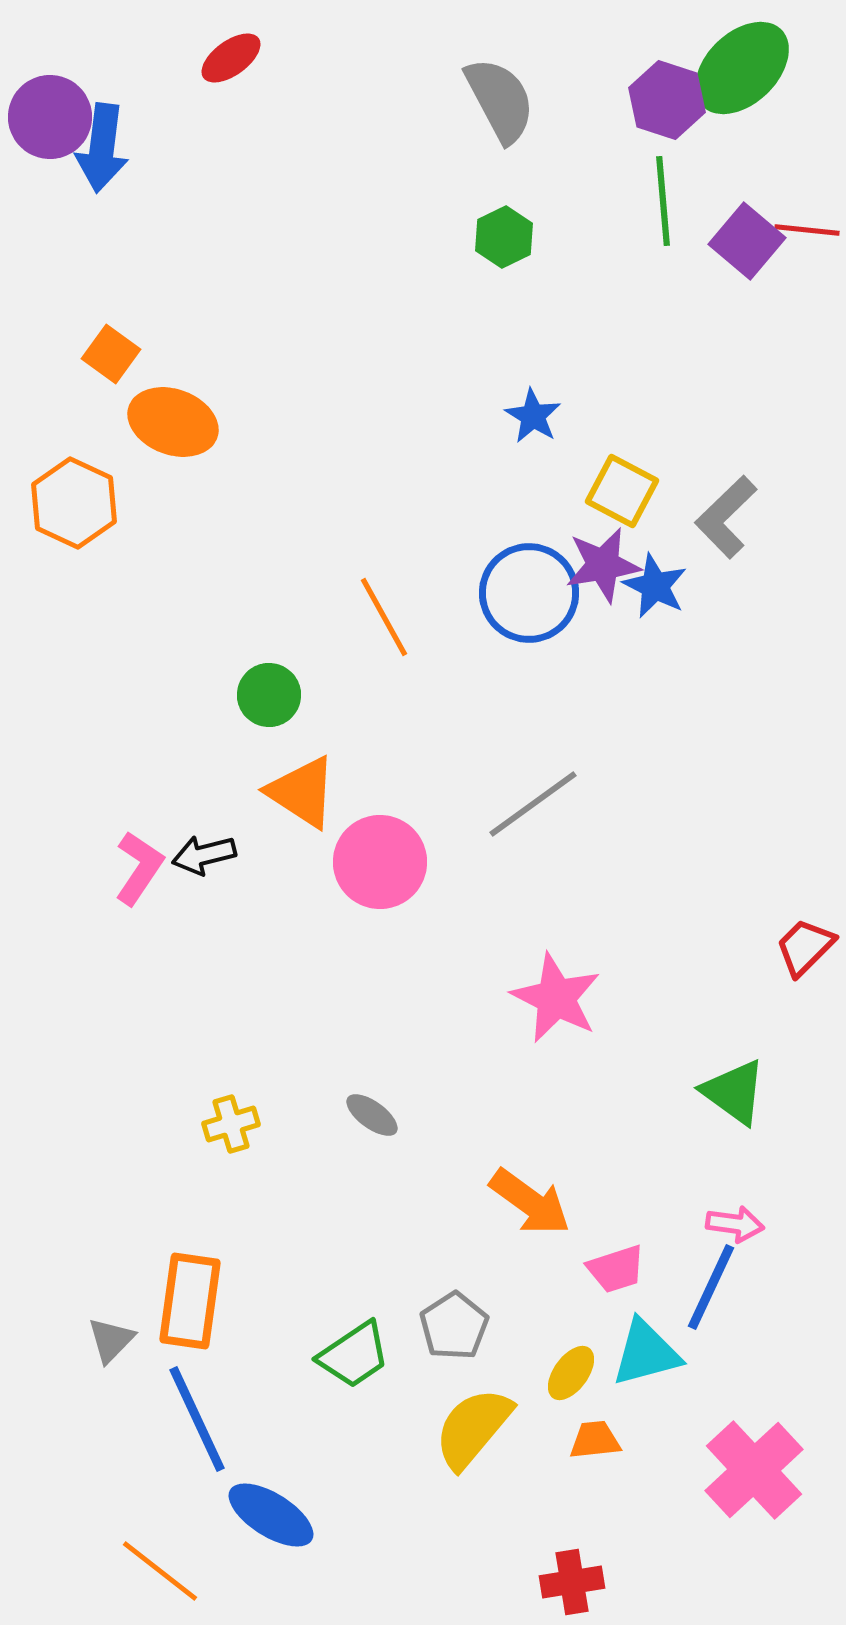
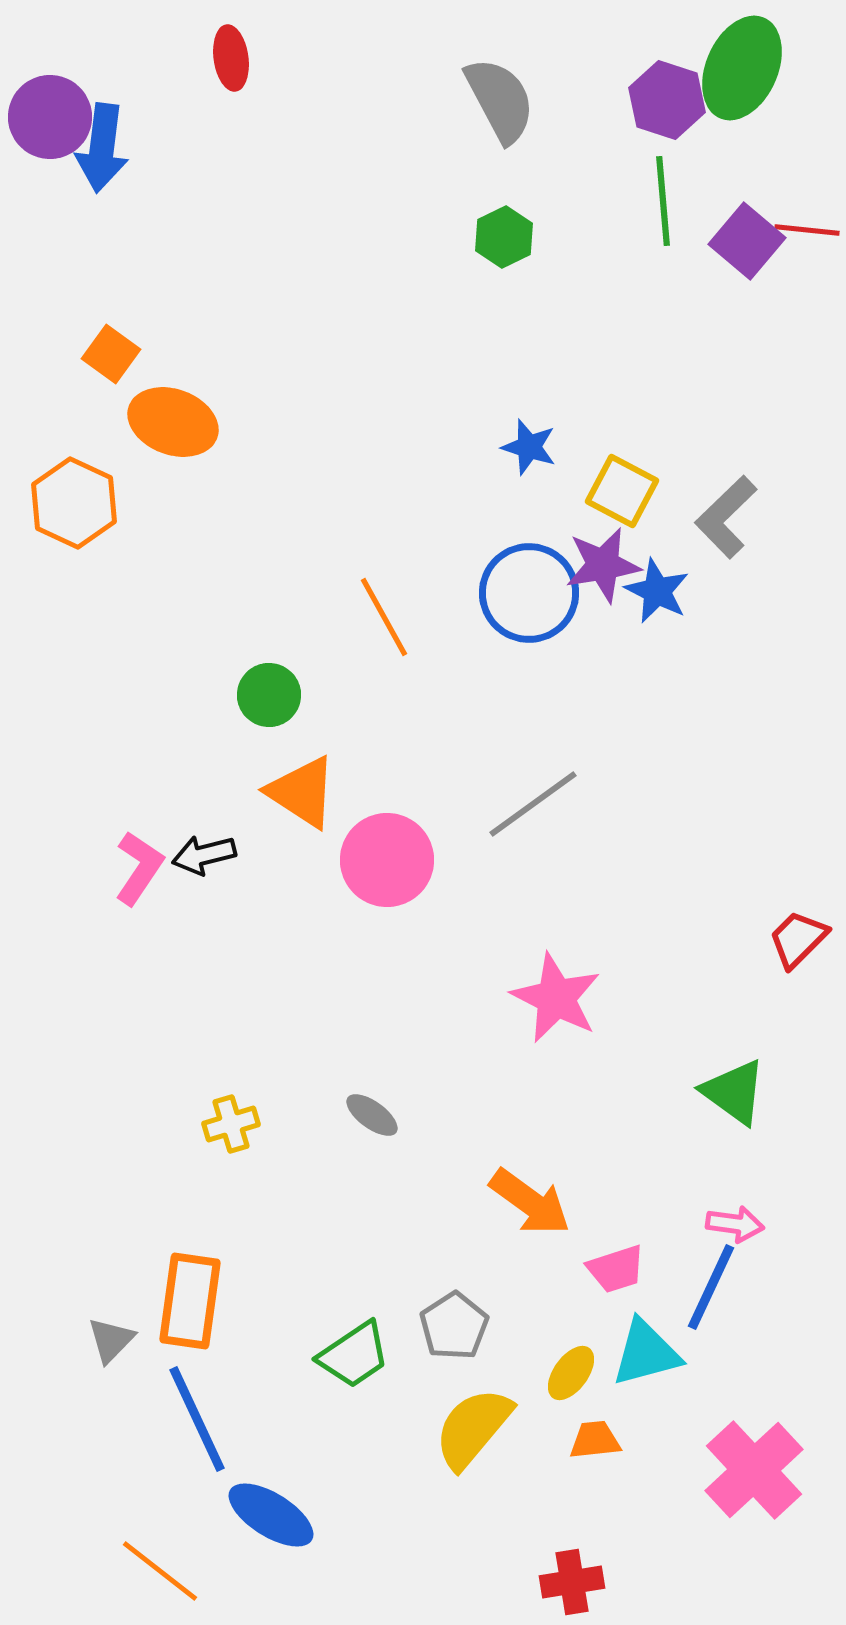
red ellipse at (231, 58): rotated 62 degrees counterclockwise
green ellipse at (742, 68): rotated 22 degrees counterclockwise
blue star at (533, 416): moved 4 px left, 31 px down; rotated 14 degrees counterclockwise
blue star at (655, 586): moved 2 px right, 5 px down
pink circle at (380, 862): moved 7 px right, 2 px up
red trapezoid at (805, 947): moved 7 px left, 8 px up
